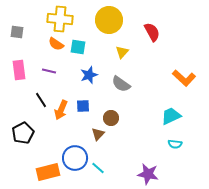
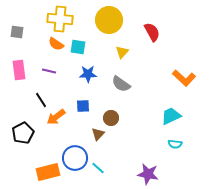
blue star: moved 1 px left, 1 px up; rotated 18 degrees clockwise
orange arrow: moved 5 px left, 7 px down; rotated 30 degrees clockwise
